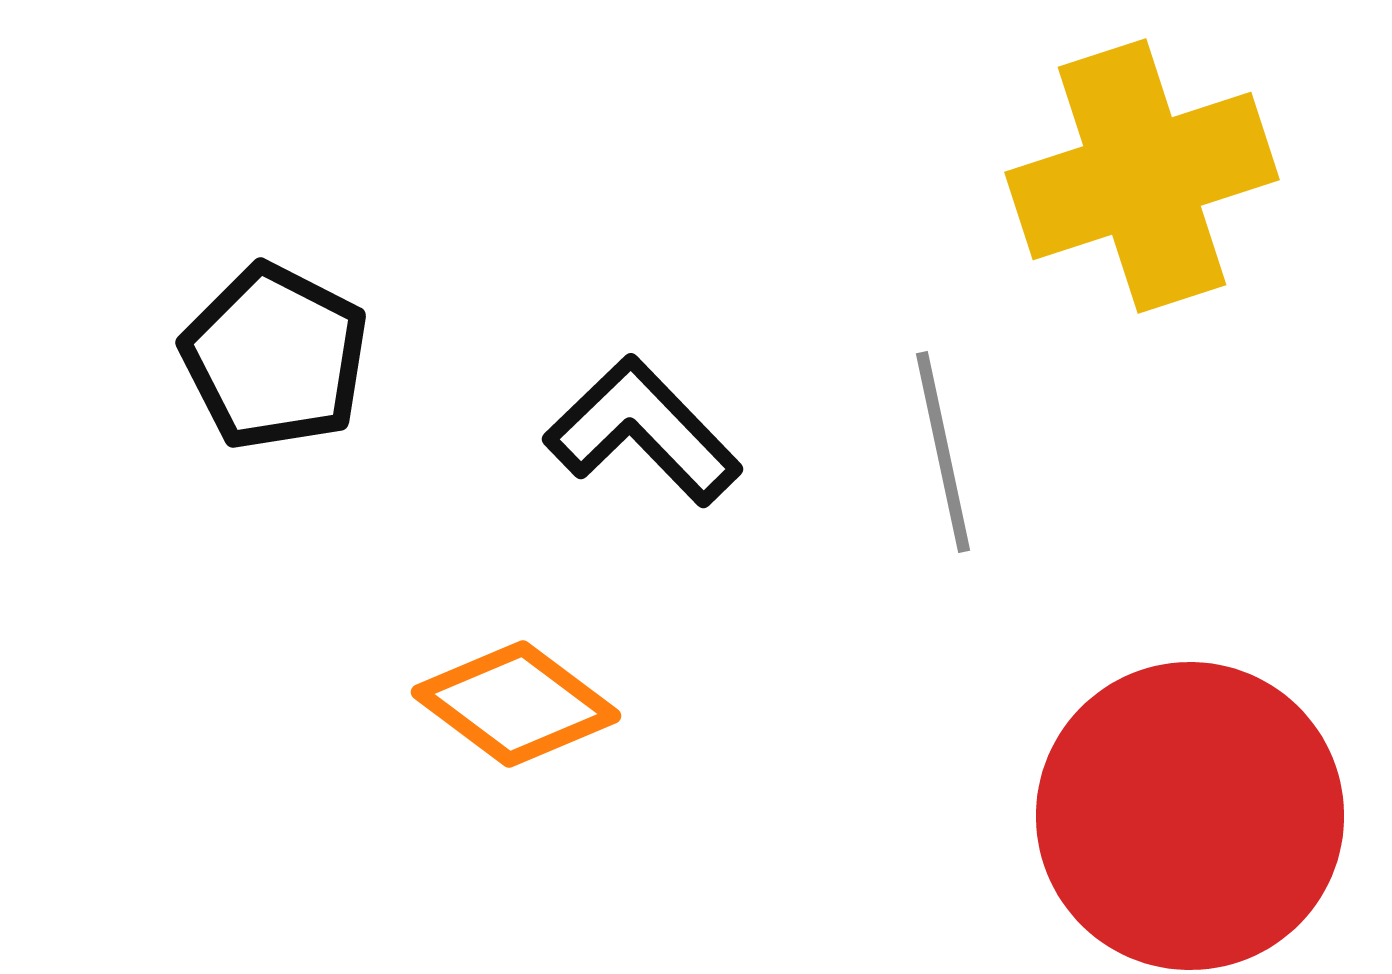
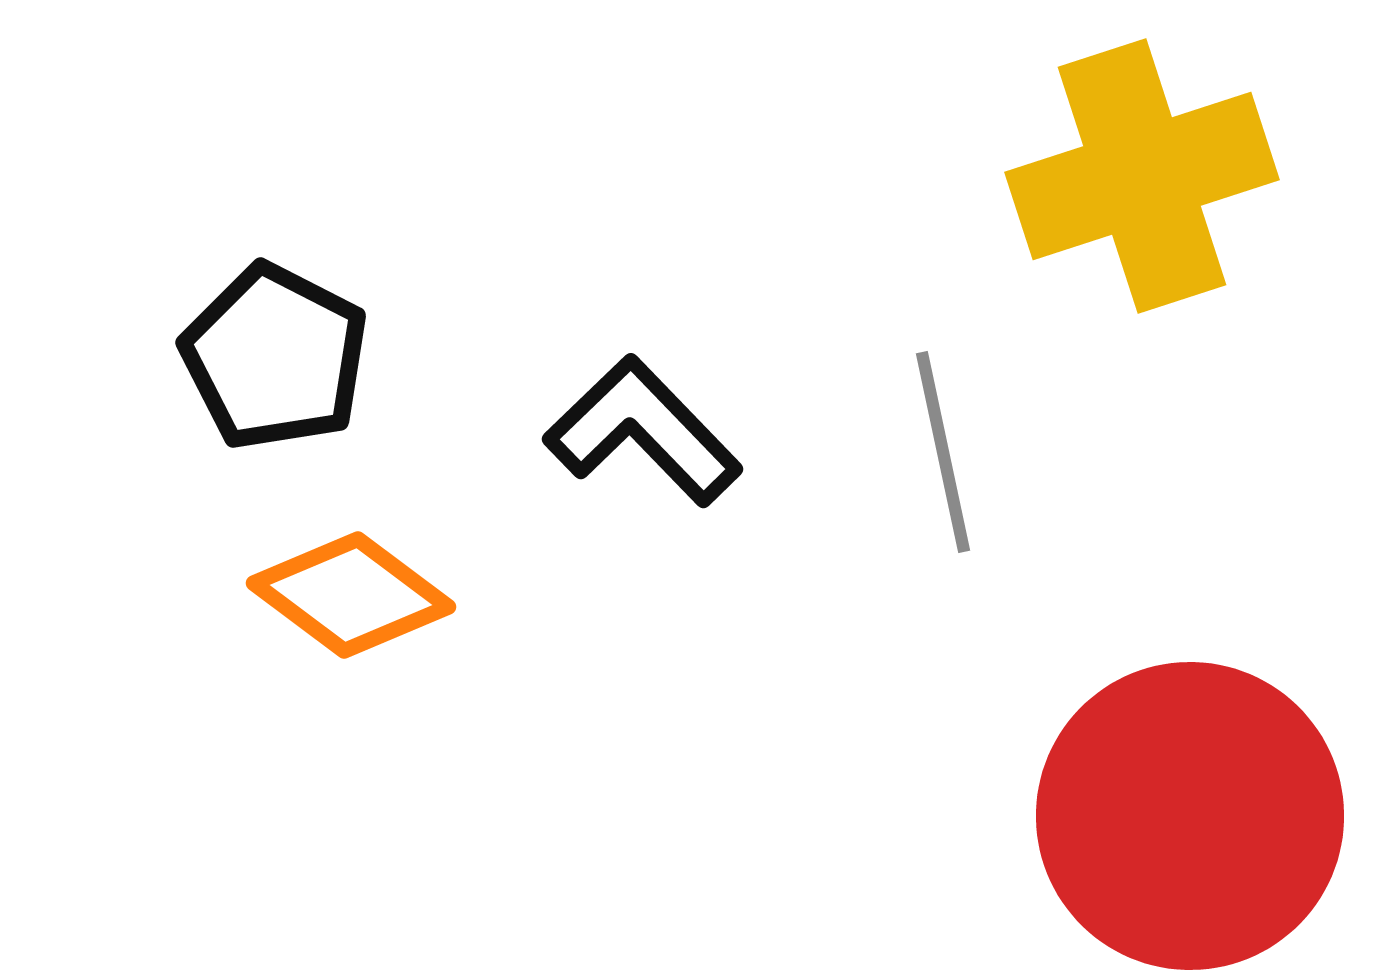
orange diamond: moved 165 px left, 109 px up
